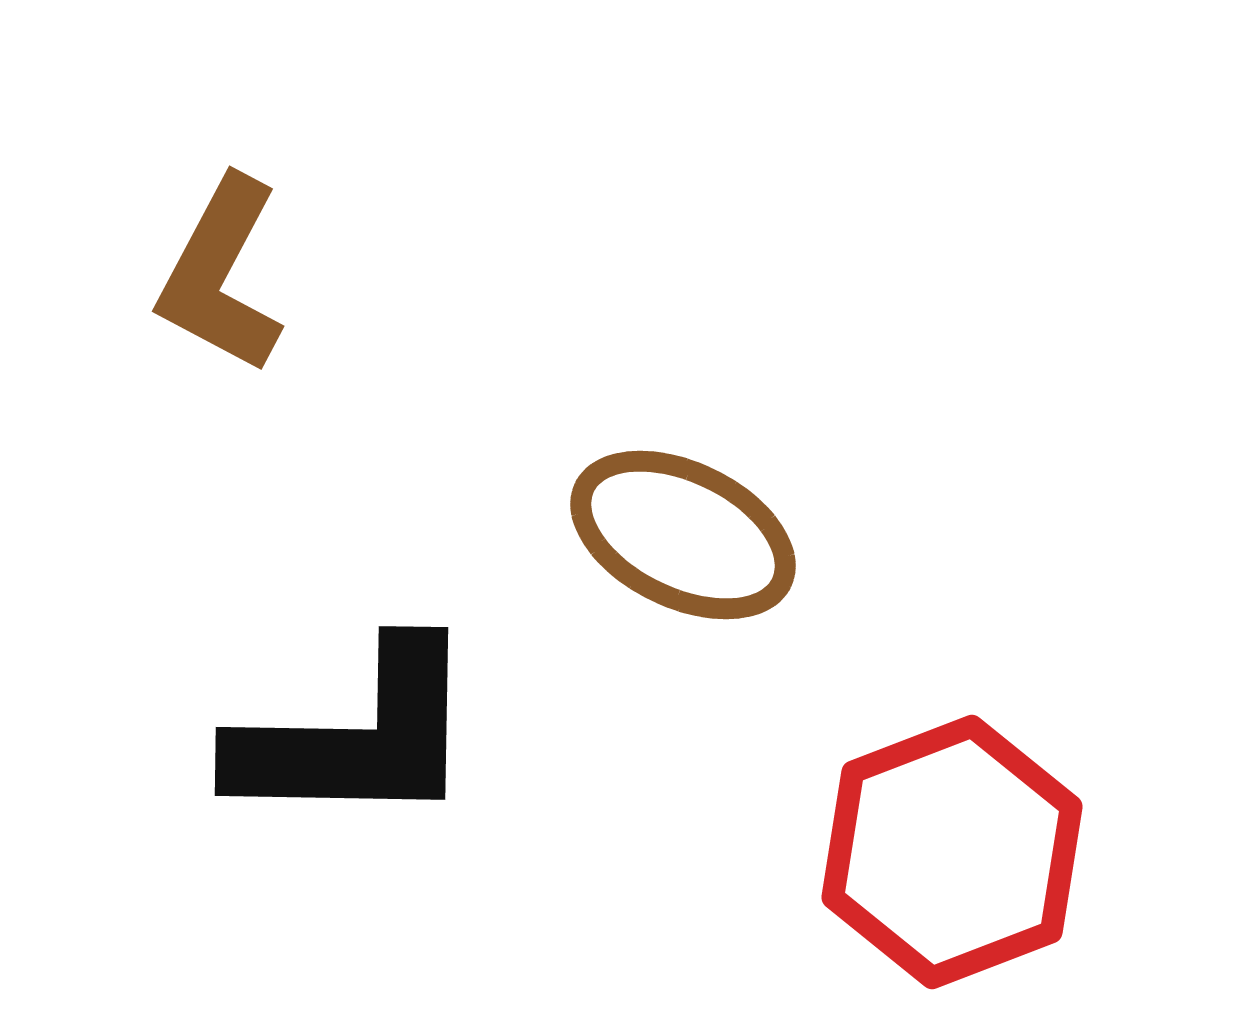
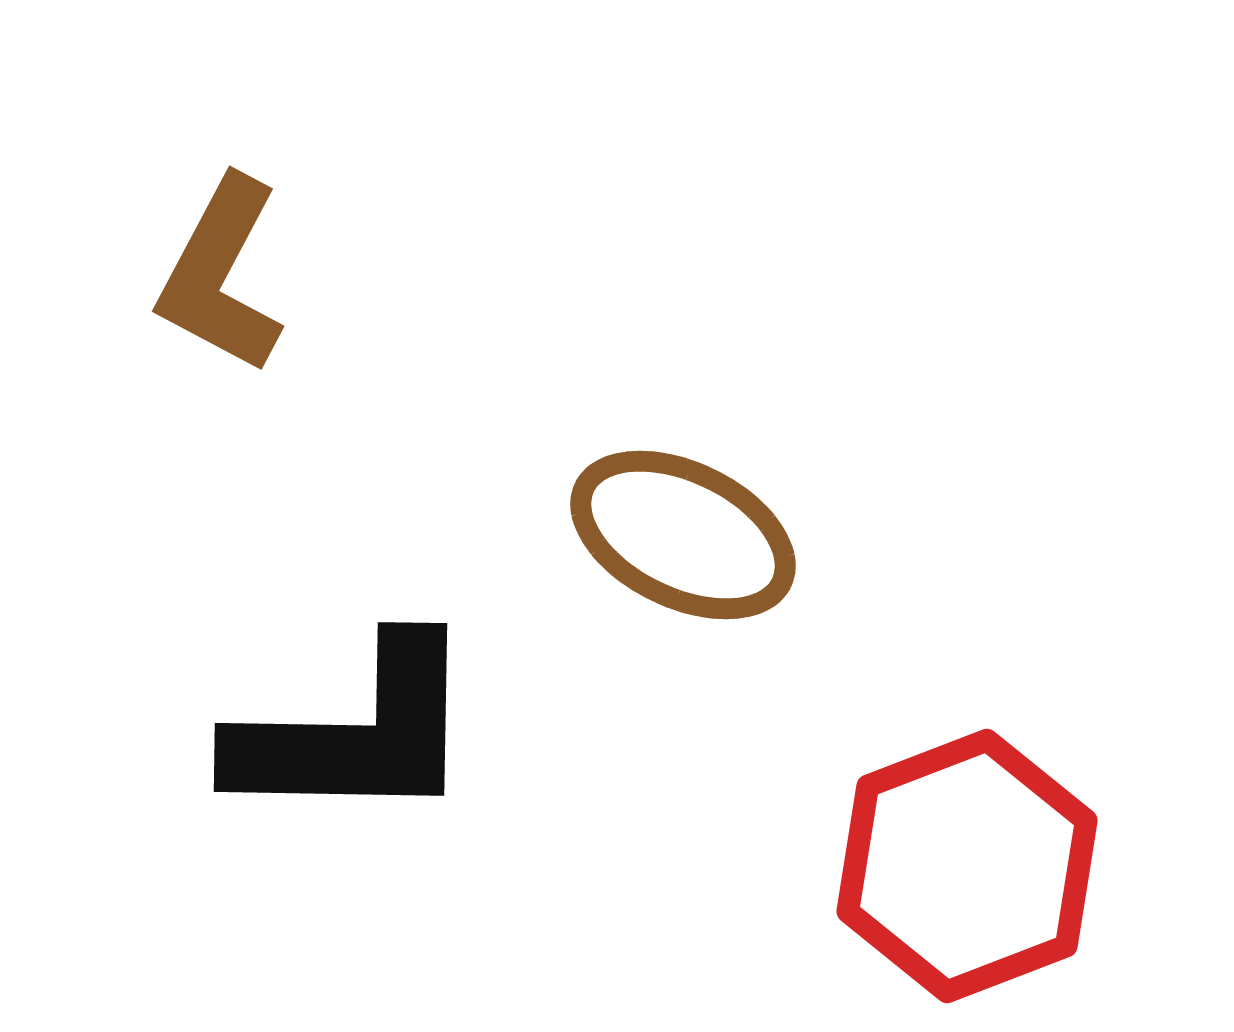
black L-shape: moved 1 px left, 4 px up
red hexagon: moved 15 px right, 14 px down
